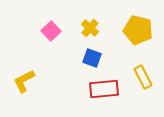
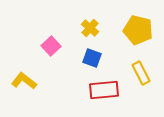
pink square: moved 15 px down
yellow rectangle: moved 2 px left, 4 px up
yellow L-shape: rotated 65 degrees clockwise
red rectangle: moved 1 px down
